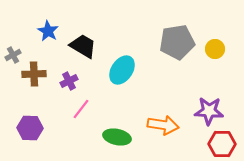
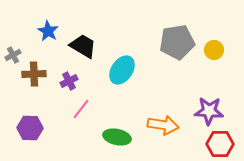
yellow circle: moved 1 px left, 1 px down
red hexagon: moved 2 px left
